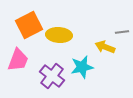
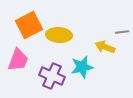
purple cross: rotated 15 degrees counterclockwise
